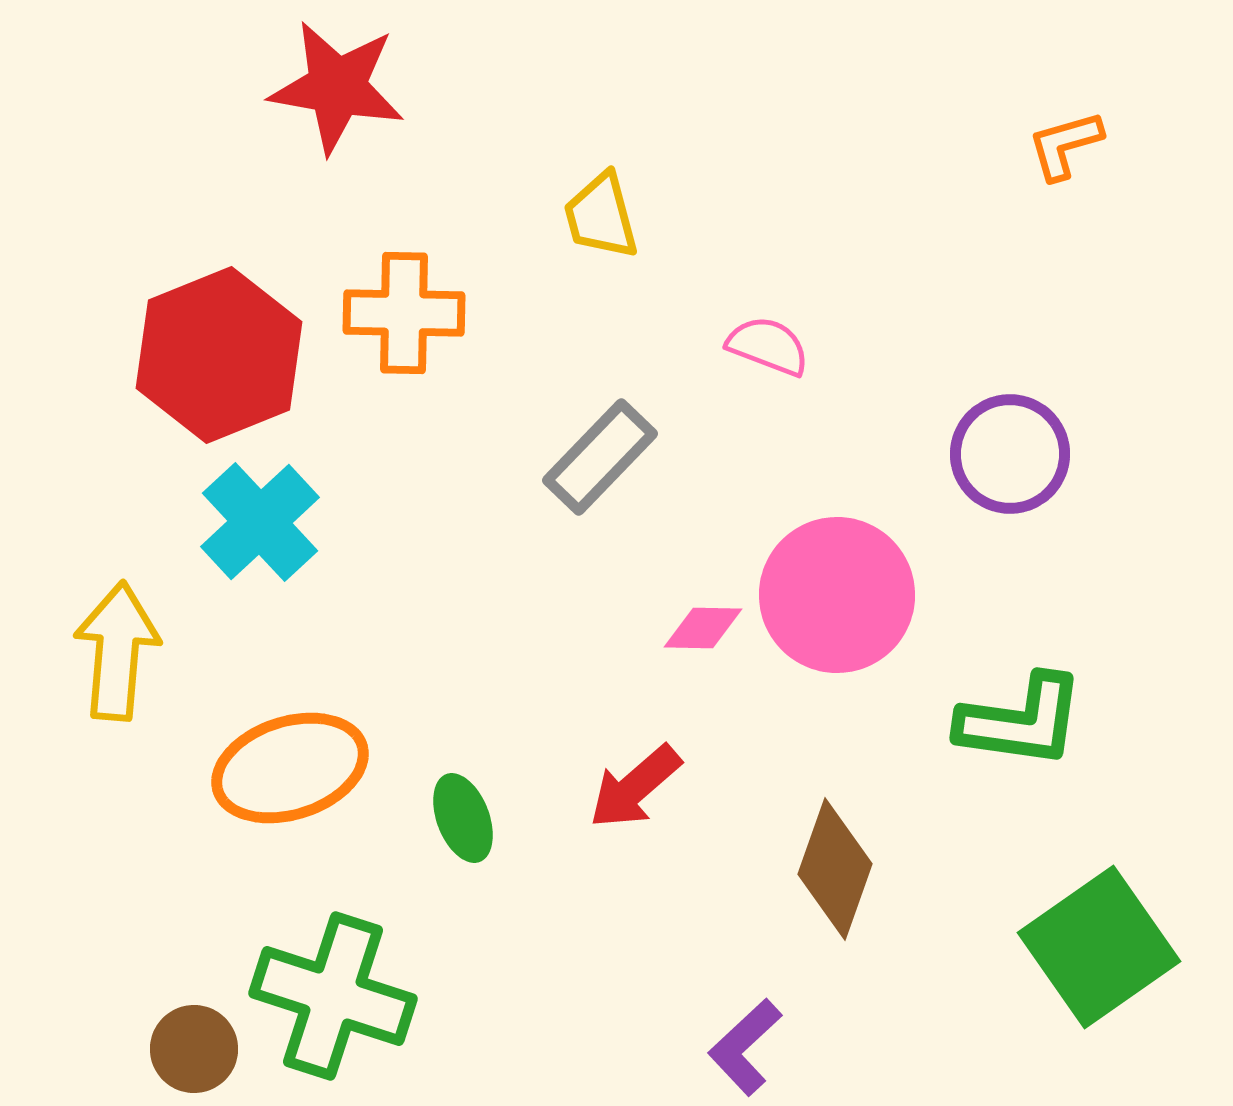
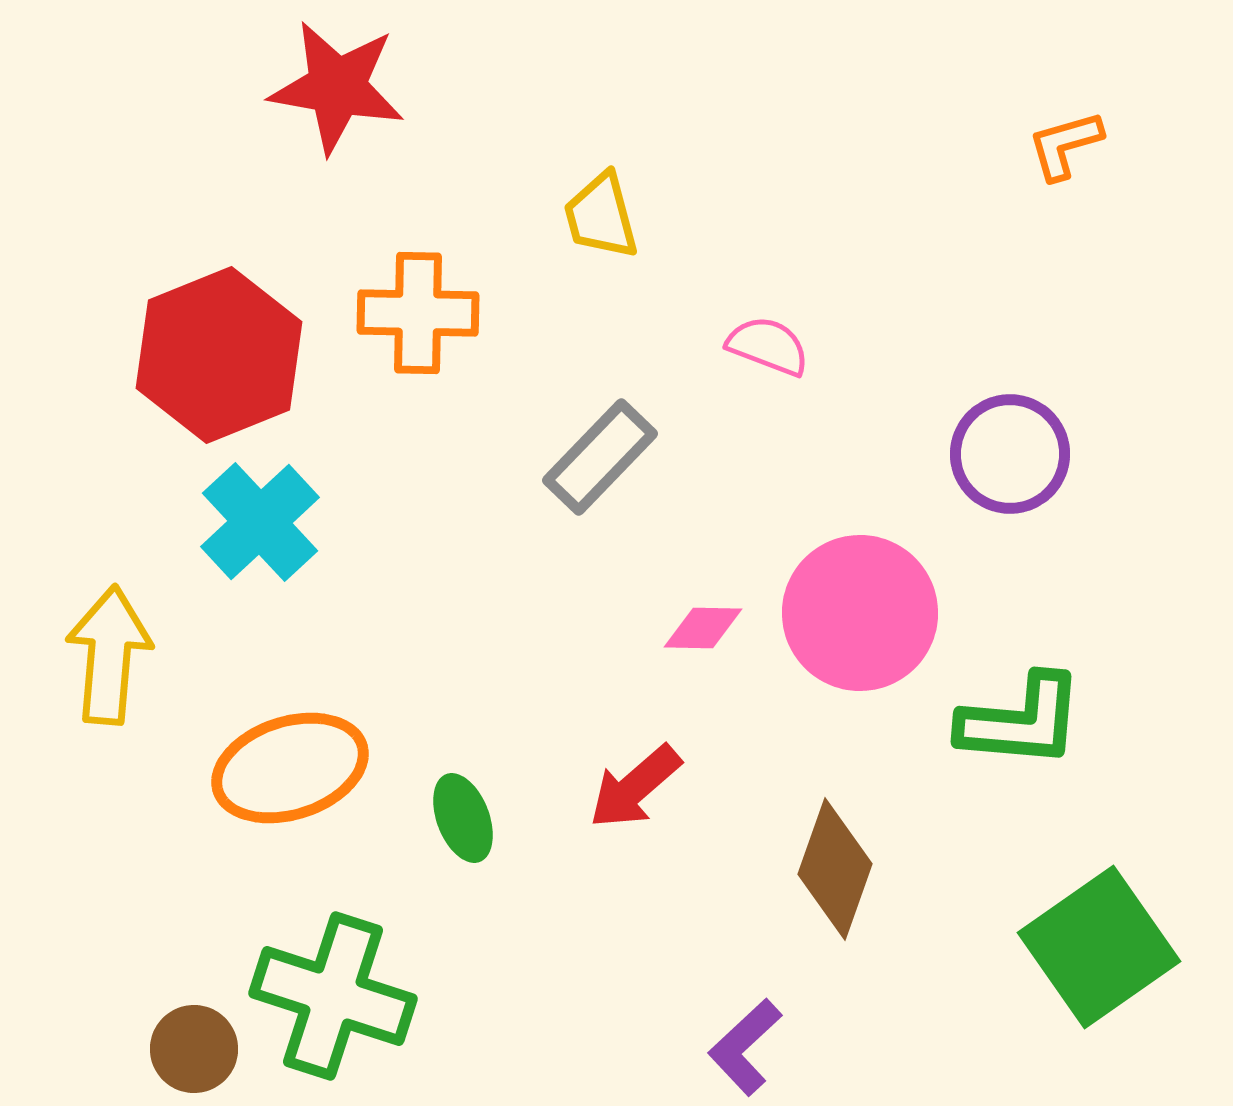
orange cross: moved 14 px right
pink circle: moved 23 px right, 18 px down
yellow arrow: moved 8 px left, 4 px down
green L-shape: rotated 3 degrees counterclockwise
